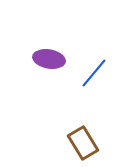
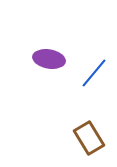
brown rectangle: moved 6 px right, 5 px up
